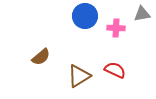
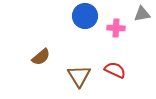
brown triangle: rotated 30 degrees counterclockwise
